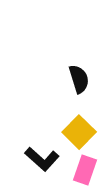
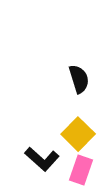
yellow square: moved 1 px left, 2 px down
pink rectangle: moved 4 px left
